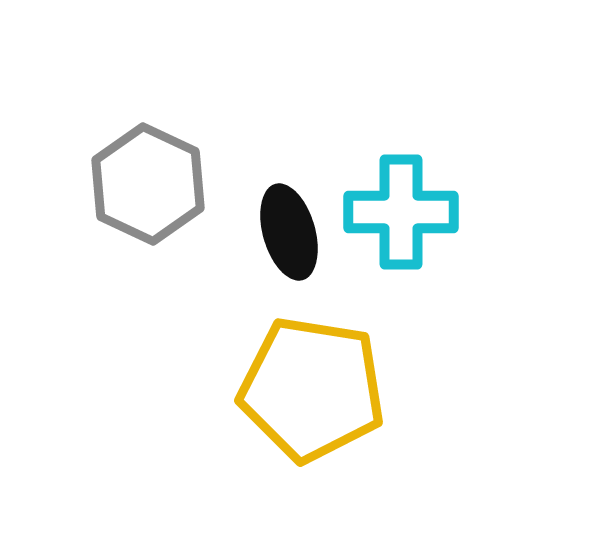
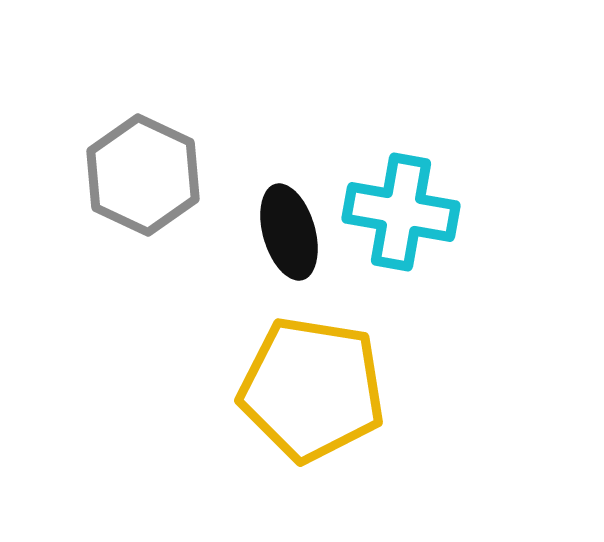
gray hexagon: moved 5 px left, 9 px up
cyan cross: rotated 10 degrees clockwise
